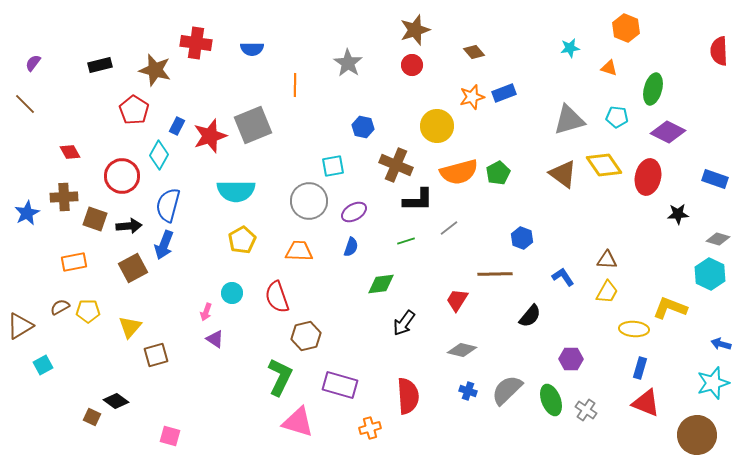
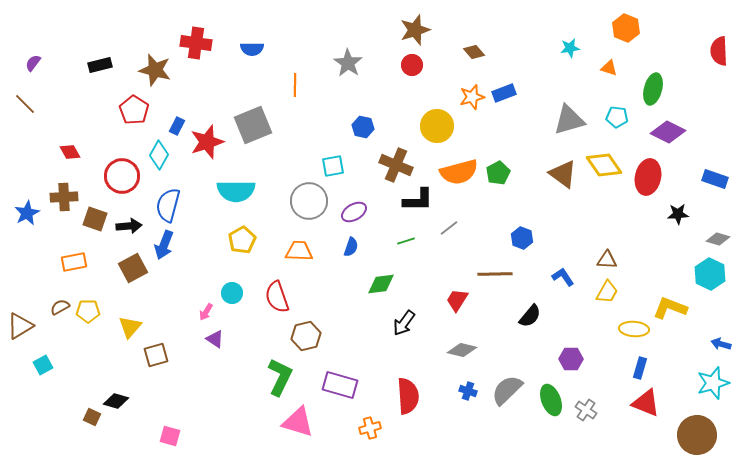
red star at (210, 136): moved 3 px left, 6 px down
pink arrow at (206, 312): rotated 12 degrees clockwise
black diamond at (116, 401): rotated 20 degrees counterclockwise
